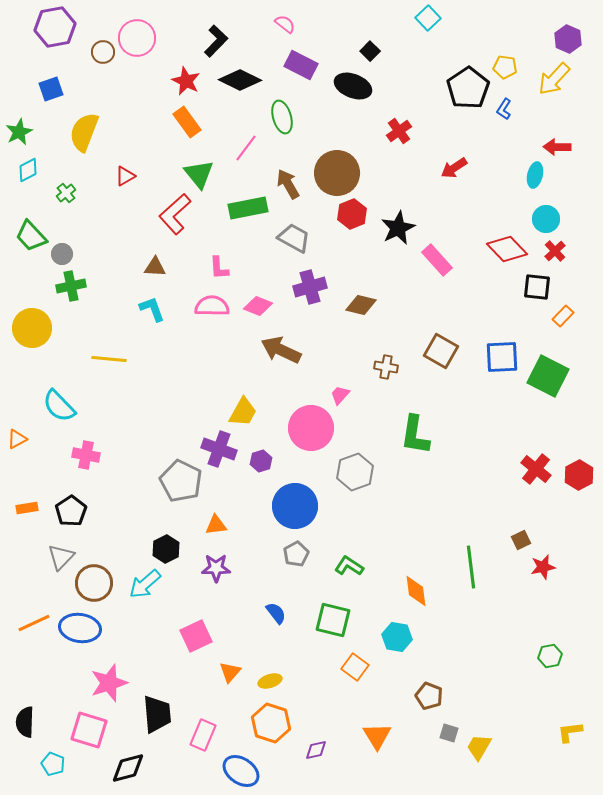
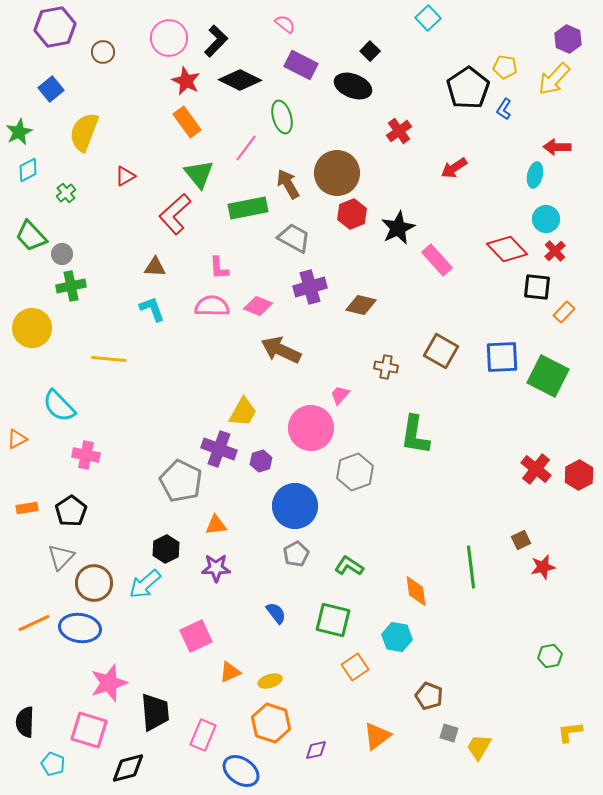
pink circle at (137, 38): moved 32 px right
blue square at (51, 89): rotated 20 degrees counterclockwise
orange rectangle at (563, 316): moved 1 px right, 4 px up
orange square at (355, 667): rotated 20 degrees clockwise
orange triangle at (230, 672): rotated 25 degrees clockwise
black trapezoid at (157, 714): moved 2 px left, 2 px up
orange triangle at (377, 736): rotated 24 degrees clockwise
